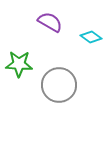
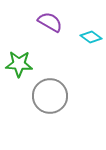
gray circle: moved 9 px left, 11 px down
